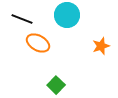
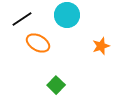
black line: rotated 55 degrees counterclockwise
